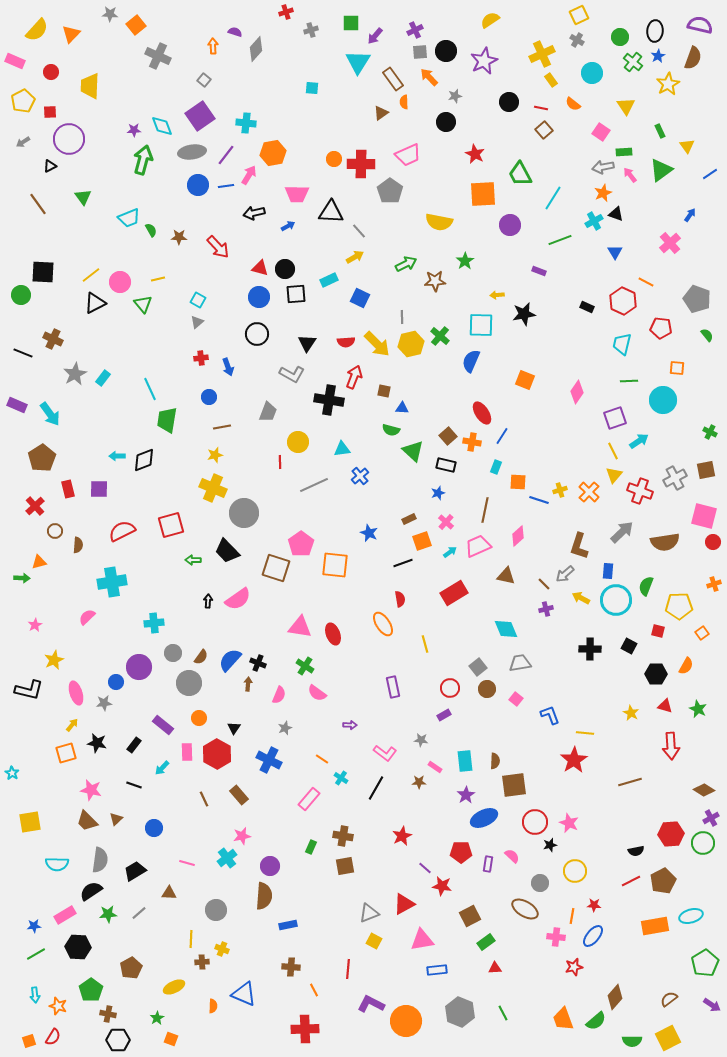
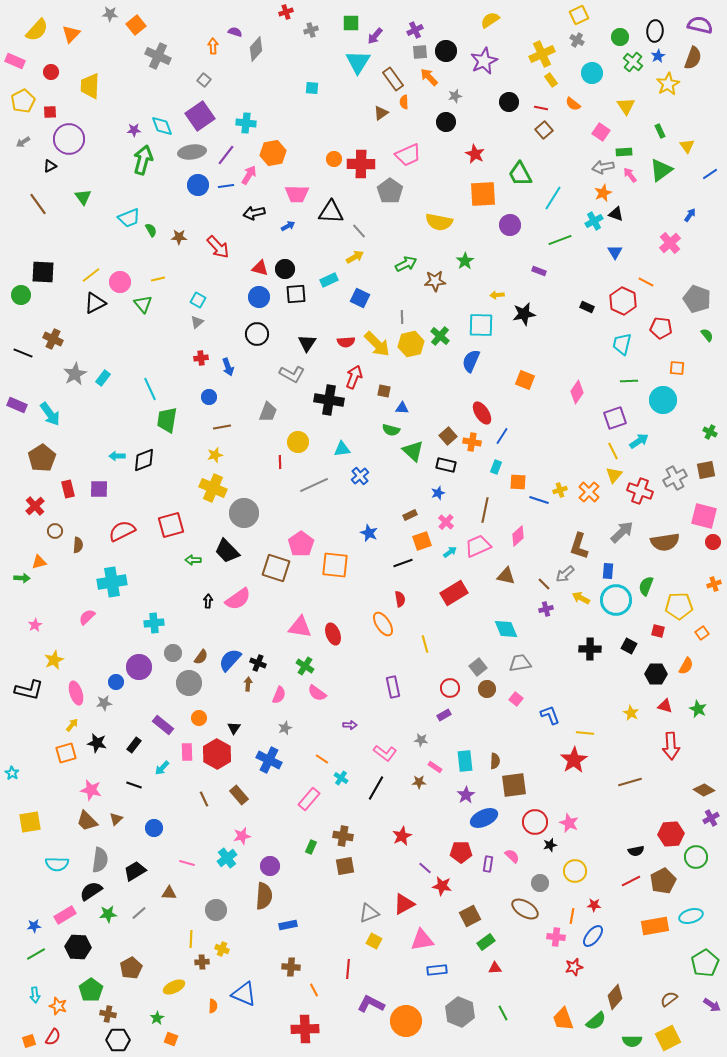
brown rectangle at (409, 519): moved 1 px right, 4 px up
green circle at (703, 843): moved 7 px left, 14 px down
